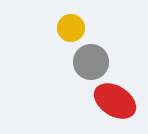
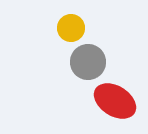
gray circle: moved 3 px left
